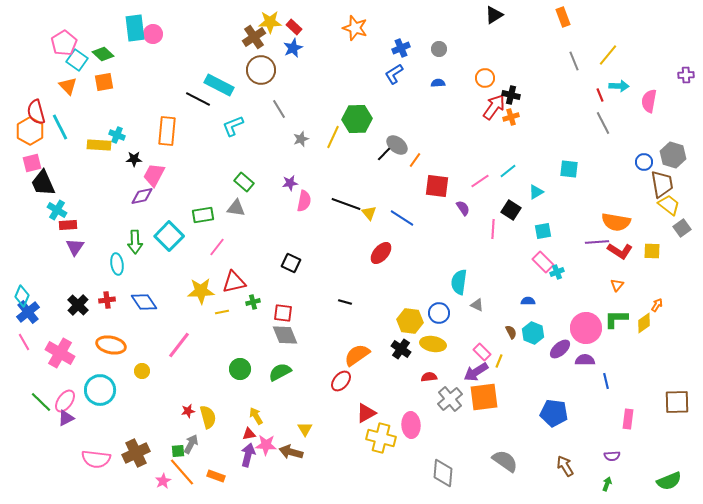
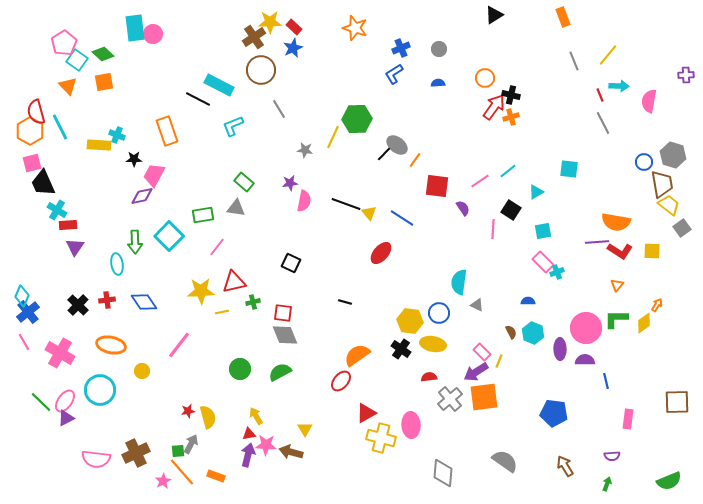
orange rectangle at (167, 131): rotated 24 degrees counterclockwise
gray star at (301, 139): moved 4 px right, 11 px down; rotated 28 degrees clockwise
purple ellipse at (560, 349): rotated 50 degrees counterclockwise
